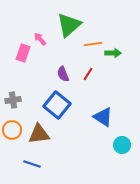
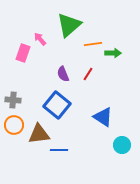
gray cross: rotated 14 degrees clockwise
orange circle: moved 2 px right, 5 px up
blue line: moved 27 px right, 14 px up; rotated 18 degrees counterclockwise
